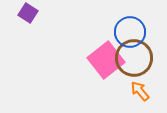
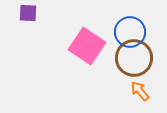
purple square: rotated 30 degrees counterclockwise
pink square: moved 19 px left, 14 px up; rotated 18 degrees counterclockwise
